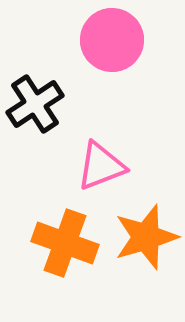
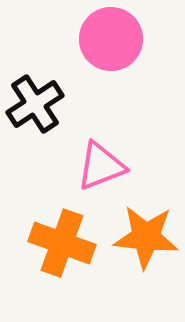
pink circle: moved 1 px left, 1 px up
orange star: rotated 22 degrees clockwise
orange cross: moved 3 px left
